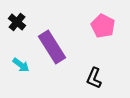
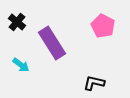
purple rectangle: moved 4 px up
black L-shape: moved 5 px down; rotated 80 degrees clockwise
